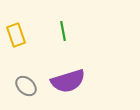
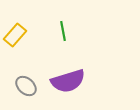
yellow rectangle: moved 1 px left; rotated 60 degrees clockwise
